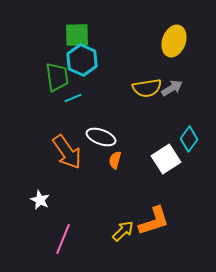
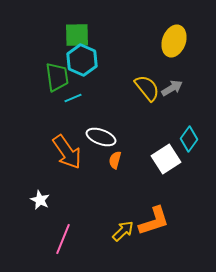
yellow semicircle: rotated 120 degrees counterclockwise
